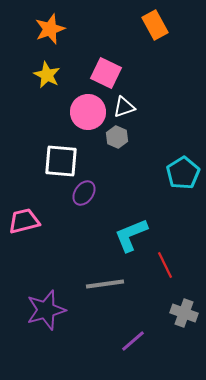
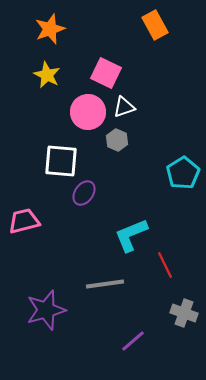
gray hexagon: moved 3 px down
